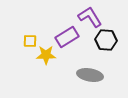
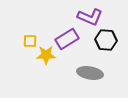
purple L-shape: rotated 145 degrees clockwise
purple rectangle: moved 2 px down
gray ellipse: moved 2 px up
